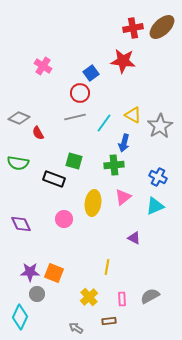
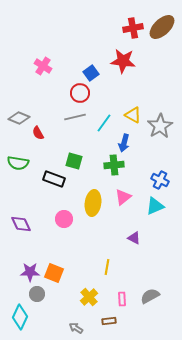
blue cross: moved 2 px right, 3 px down
